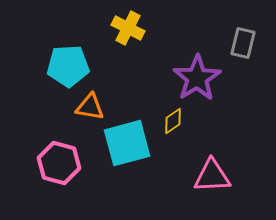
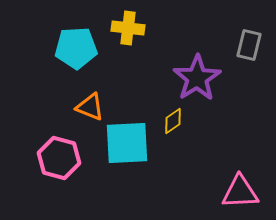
yellow cross: rotated 20 degrees counterclockwise
gray rectangle: moved 6 px right, 2 px down
cyan pentagon: moved 8 px right, 18 px up
orange triangle: rotated 12 degrees clockwise
cyan square: rotated 12 degrees clockwise
pink hexagon: moved 5 px up
pink triangle: moved 28 px right, 16 px down
